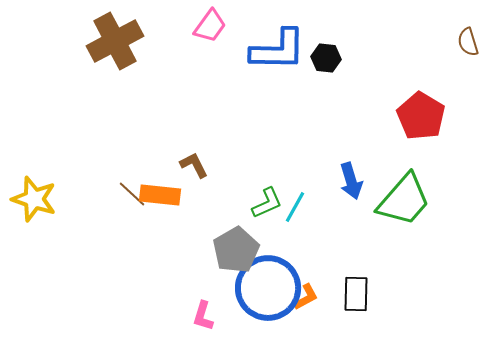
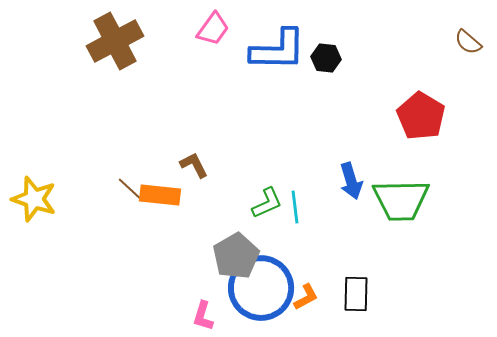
pink trapezoid: moved 3 px right, 3 px down
brown semicircle: rotated 32 degrees counterclockwise
brown line: moved 1 px left, 4 px up
green trapezoid: moved 3 px left; rotated 48 degrees clockwise
cyan line: rotated 36 degrees counterclockwise
gray pentagon: moved 6 px down
blue circle: moved 7 px left
